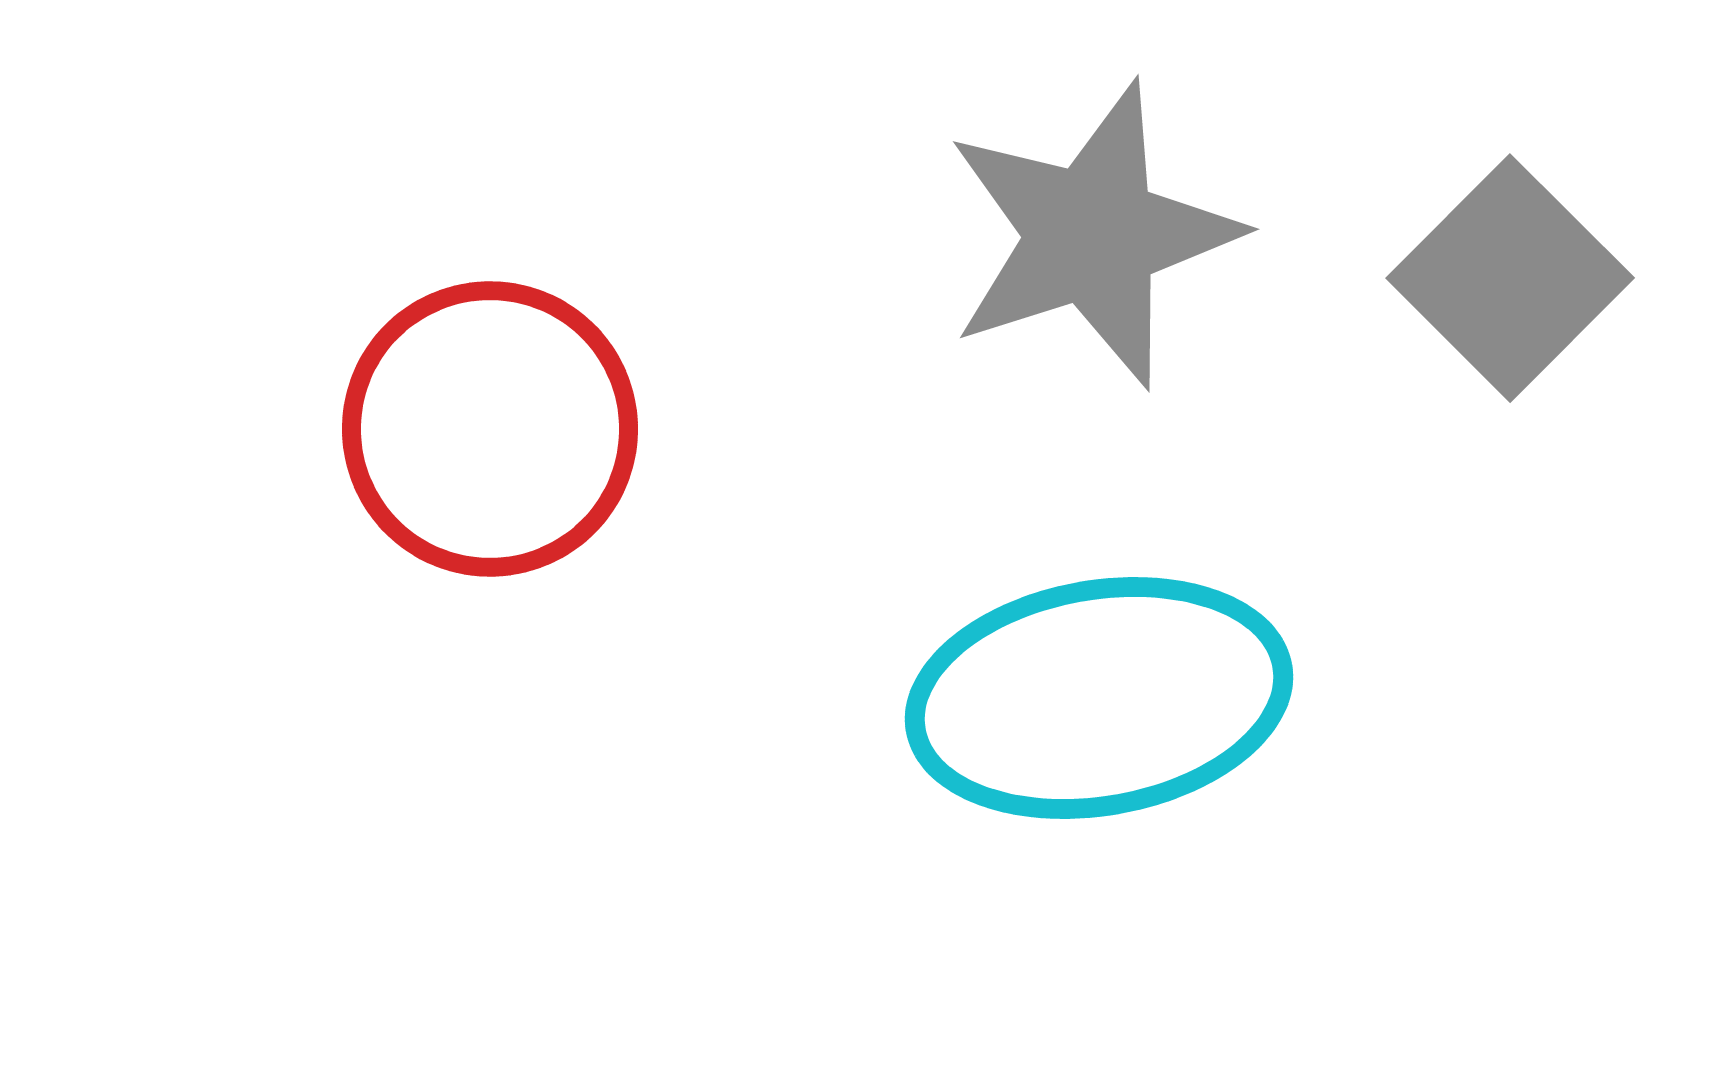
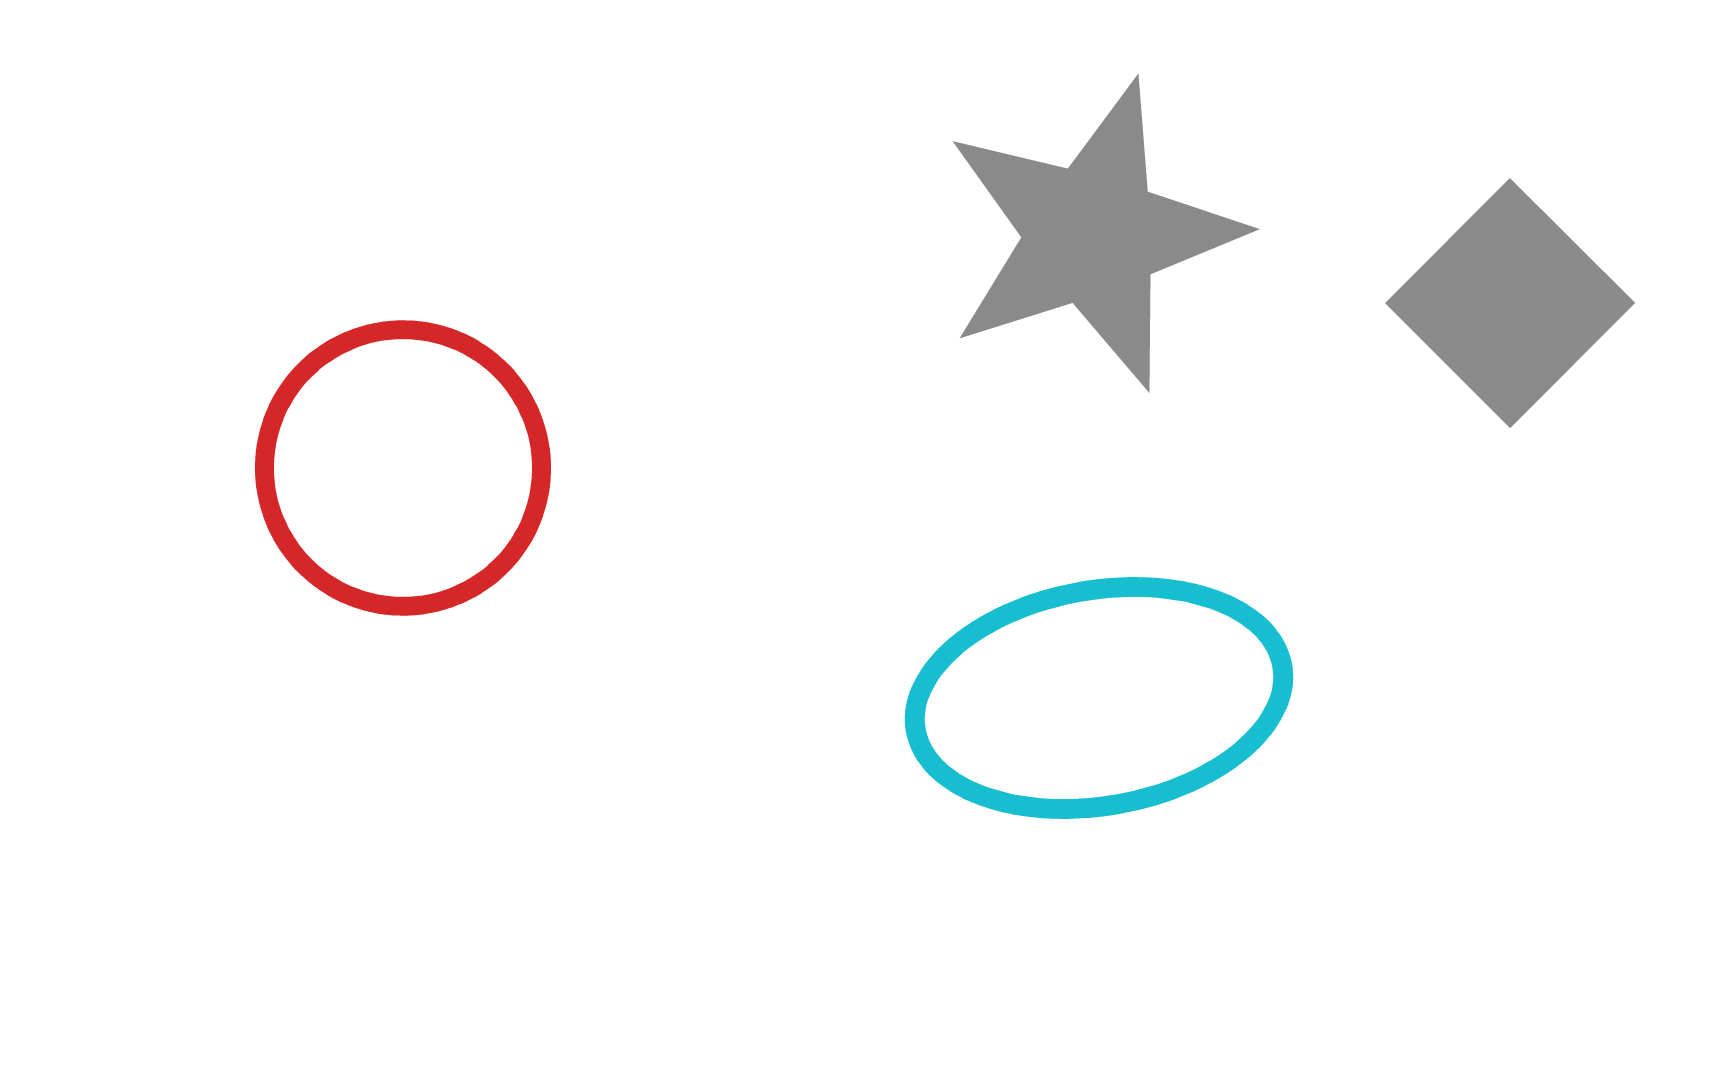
gray square: moved 25 px down
red circle: moved 87 px left, 39 px down
